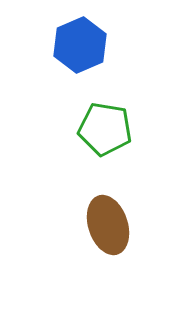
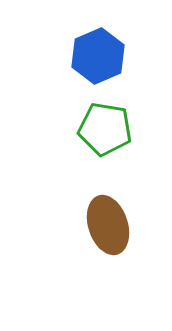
blue hexagon: moved 18 px right, 11 px down
